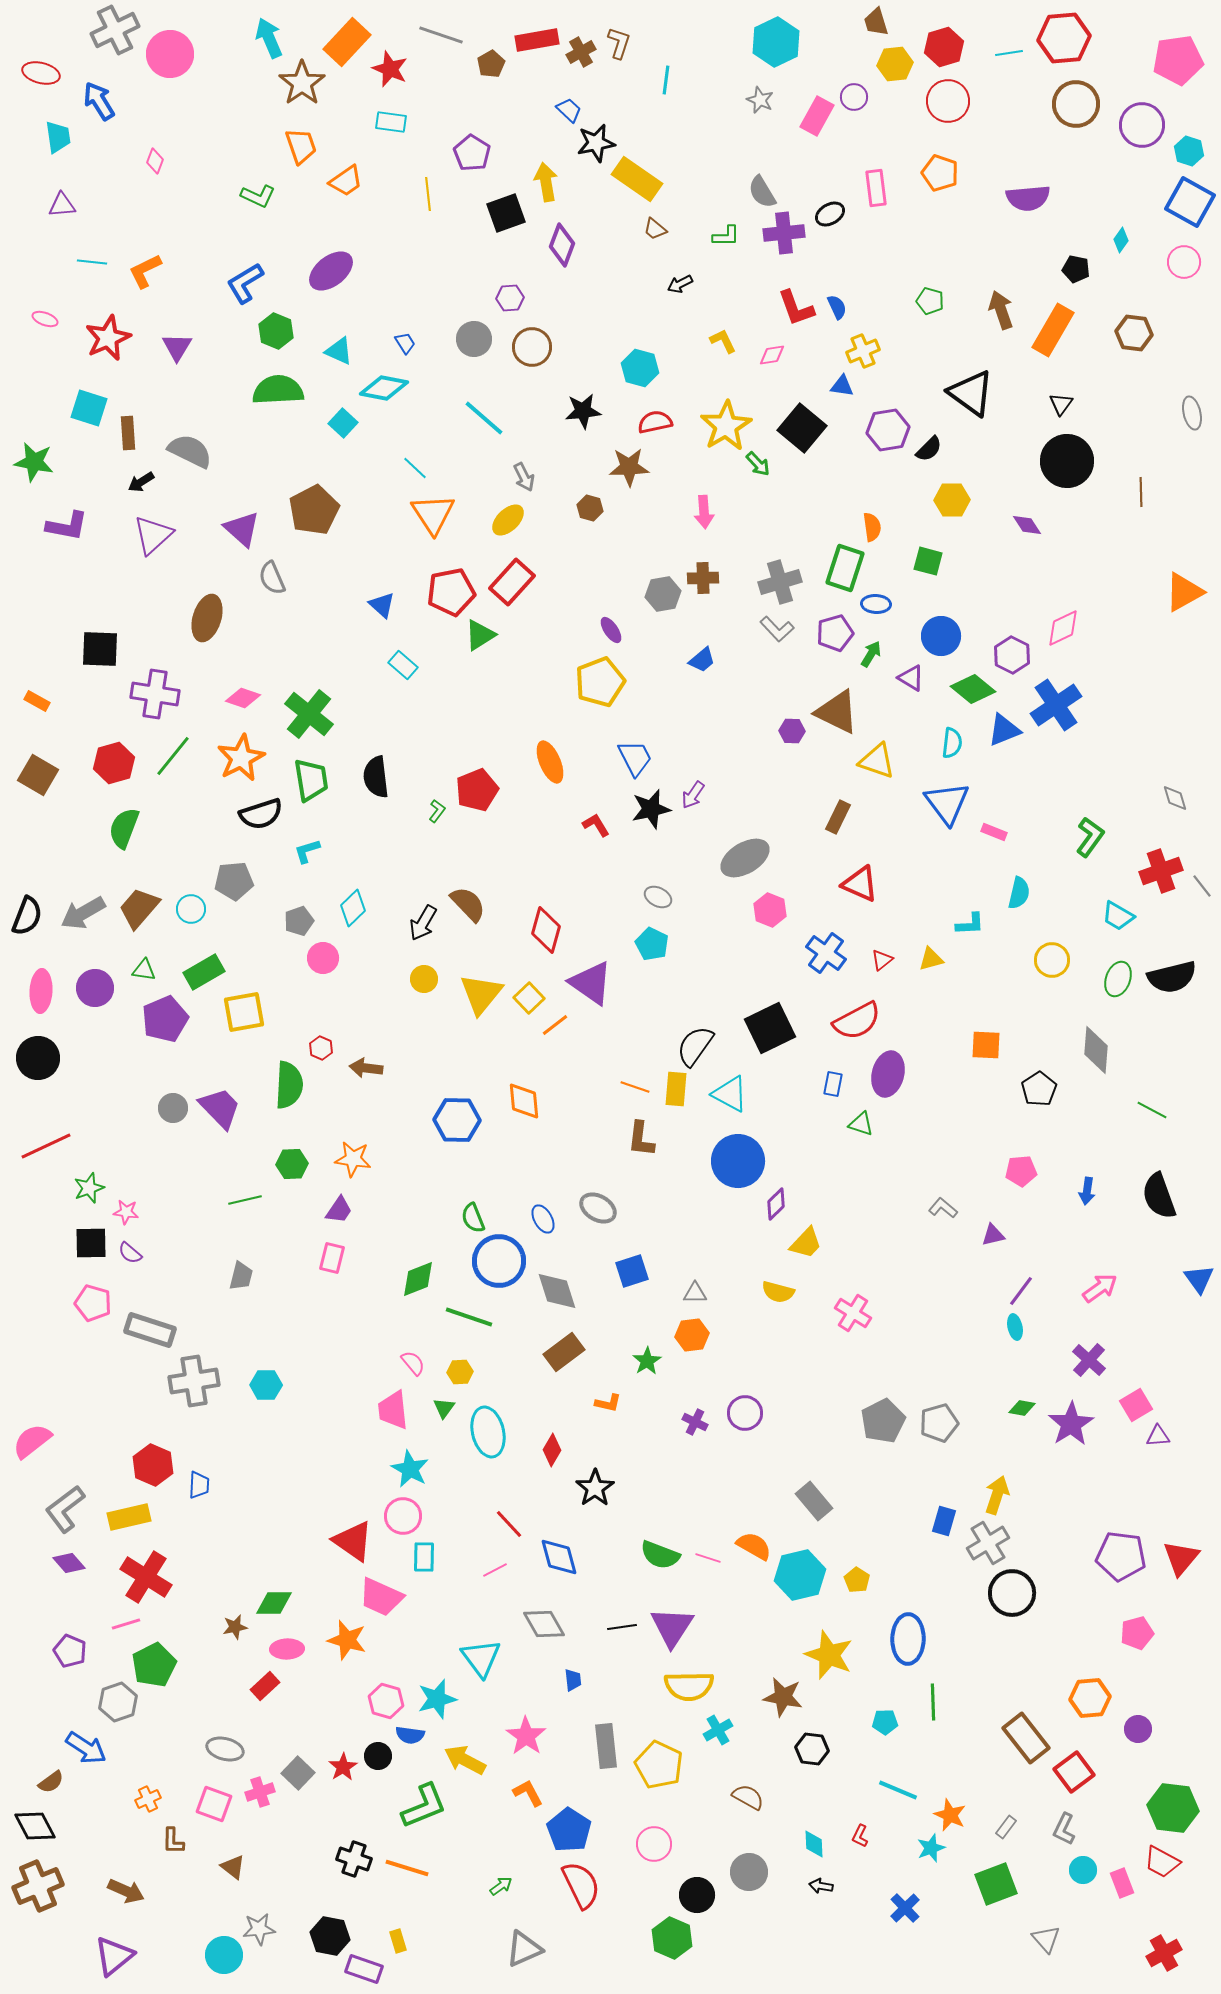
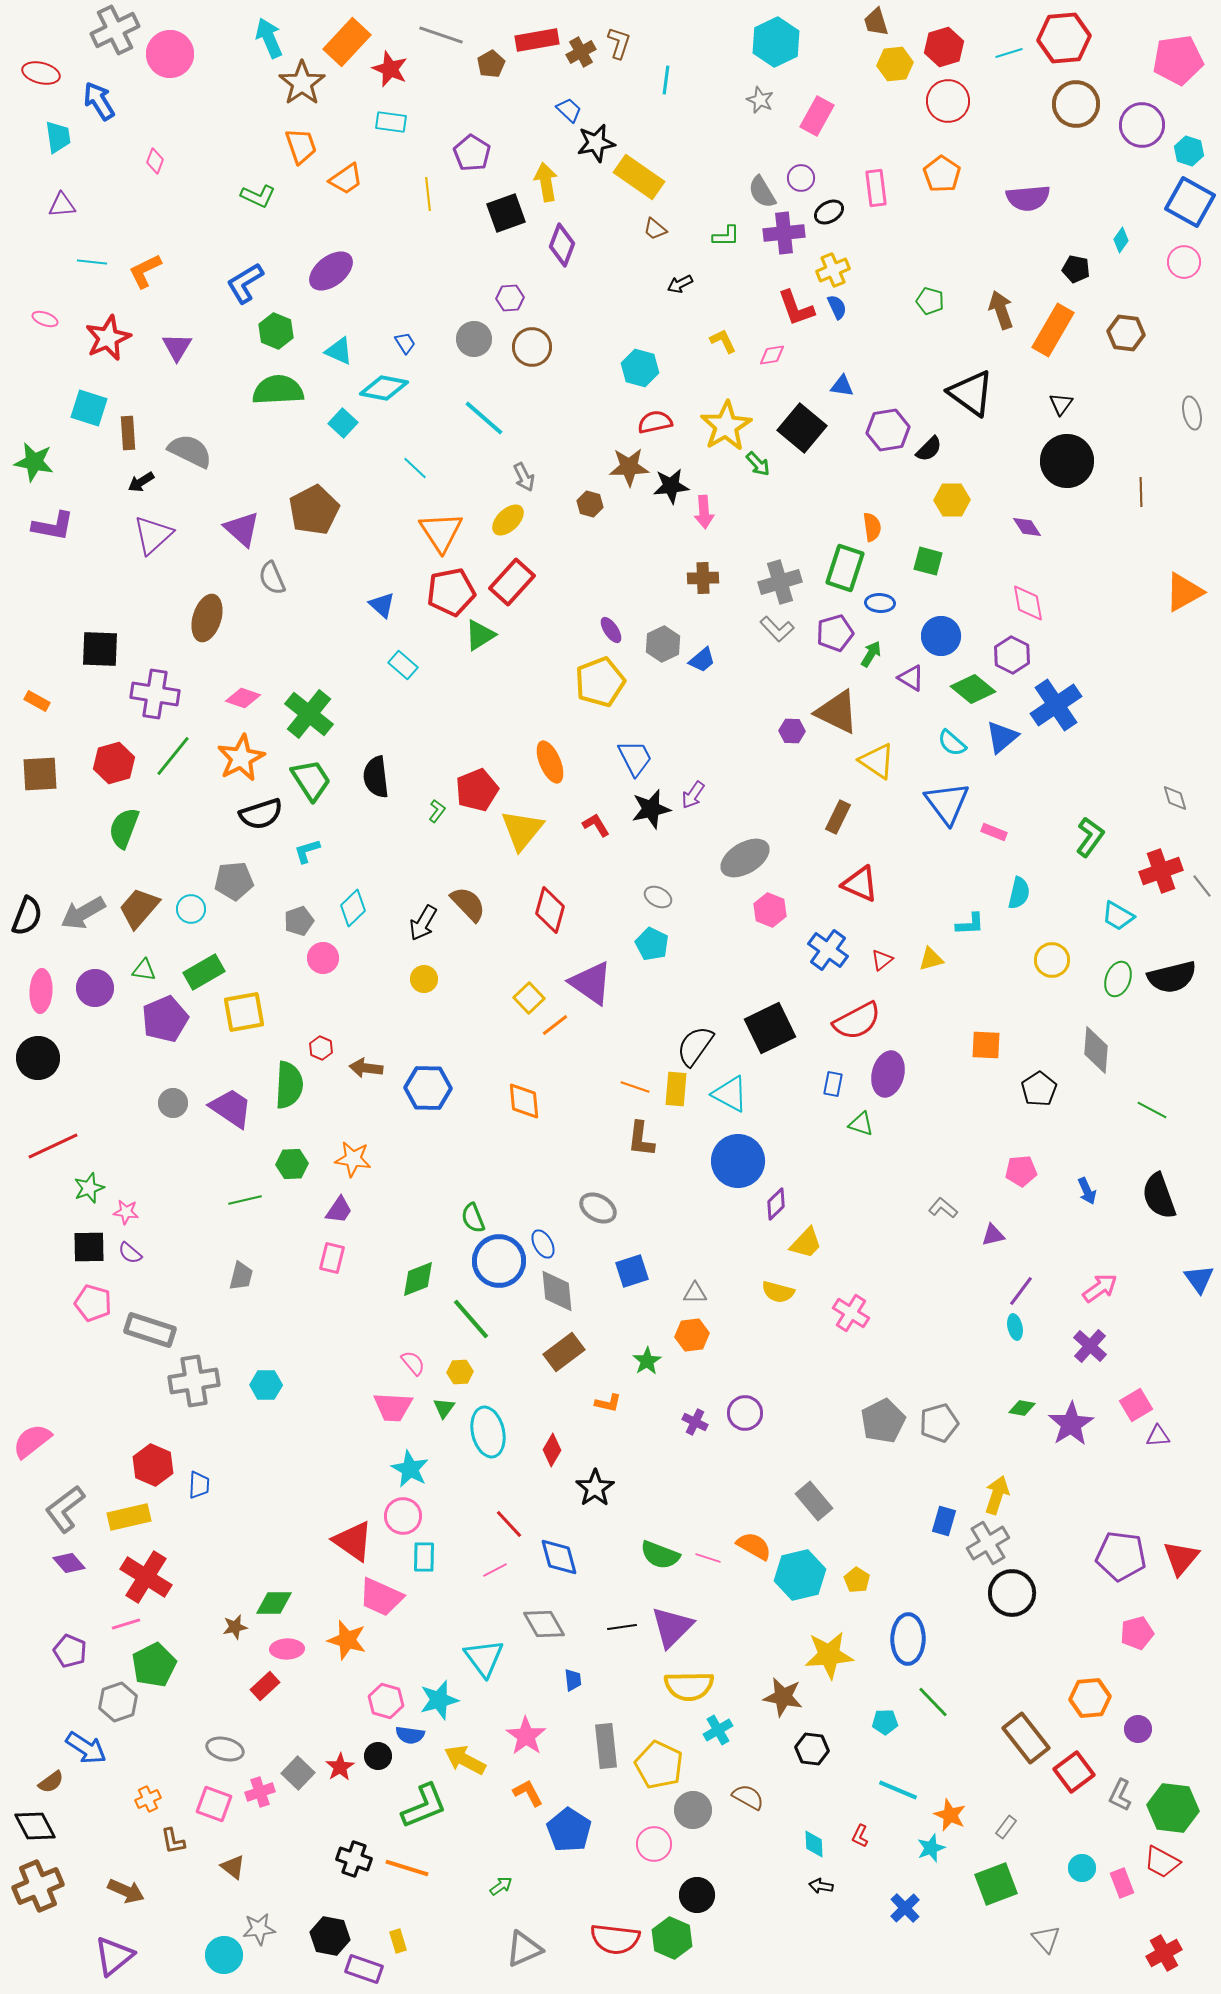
cyan line at (1009, 53): rotated 8 degrees counterclockwise
purple circle at (854, 97): moved 53 px left, 81 px down
orange pentagon at (940, 173): moved 2 px right, 1 px down; rotated 15 degrees clockwise
yellow rectangle at (637, 179): moved 2 px right, 2 px up
orange trapezoid at (346, 181): moved 2 px up
black ellipse at (830, 214): moved 1 px left, 2 px up
brown hexagon at (1134, 333): moved 8 px left
yellow cross at (863, 351): moved 30 px left, 81 px up
black star at (583, 411): moved 88 px right, 75 px down
brown hexagon at (590, 508): moved 4 px up
orange triangle at (433, 514): moved 8 px right, 18 px down
purple diamond at (1027, 525): moved 2 px down
purple L-shape at (67, 526): moved 14 px left
gray hexagon at (663, 594): moved 50 px down; rotated 16 degrees counterclockwise
blue ellipse at (876, 604): moved 4 px right, 1 px up
pink diamond at (1063, 628): moved 35 px left, 25 px up; rotated 75 degrees counterclockwise
blue triangle at (1004, 730): moved 2 px left, 7 px down; rotated 18 degrees counterclockwise
cyan semicircle at (952, 743): rotated 124 degrees clockwise
yellow triangle at (877, 761): rotated 15 degrees clockwise
brown square at (38, 775): moved 2 px right, 1 px up; rotated 33 degrees counterclockwise
green trapezoid at (311, 780): rotated 24 degrees counterclockwise
red diamond at (546, 930): moved 4 px right, 20 px up
blue cross at (826, 953): moved 2 px right, 3 px up
yellow triangle at (481, 994): moved 41 px right, 164 px up
gray circle at (173, 1108): moved 5 px up
purple trapezoid at (220, 1108): moved 11 px right; rotated 12 degrees counterclockwise
blue hexagon at (457, 1120): moved 29 px left, 32 px up
red line at (46, 1146): moved 7 px right
blue arrow at (1087, 1191): rotated 32 degrees counterclockwise
blue ellipse at (543, 1219): moved 25 px down
black square at (91, 1243): moved 2 px left, 4 px down
gray diamond at (557, 1291): rotated 12 degrees clockwise
pink cross at (853, 1313): moved 2 px left
green line at (469, 1317): moved 2 px right, 2 px down; rotated 30 degrees clockwise
purple cross at (1089, 1360): moved 1 px right, 14 px up
pink trapezoid at (393, 1410): moved 3 px up; rotated 81 degrees counterclockwise
purple triangle at (672, 1627): rotated 12 degrees clockwise
yellow star at (829, 1655): rotated 27 degrees counterclockwise
cyan triangle at (481, 1658): moved 3 px right
cyan star at (437, 1699): moved 2 px right, 1 px down
green line at (933, 1702): rotated 42 degrees counterclockwise
red star at (343, 1767): moved 3 px left
gray L-shape at (1064, 1829): moved 56 px right, 34 px up
brown L-shape at (173, 1841): rotated 12 degrees counterclockwise
cyan circle at (1083, 1870): moved 1 px left, 2 px up
gray circle at (749, 1872): moved 56 px left, 62 px up
red semicircle at (581, 1885): moved 34 px right, 54 px down; rotated 123 degrees clockwise
